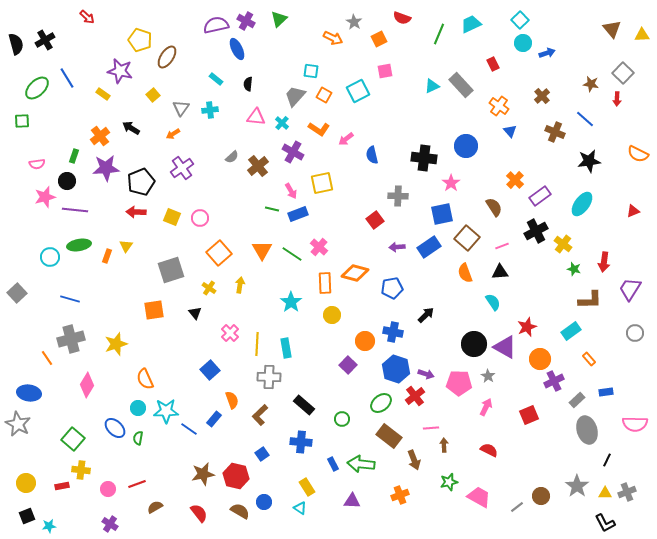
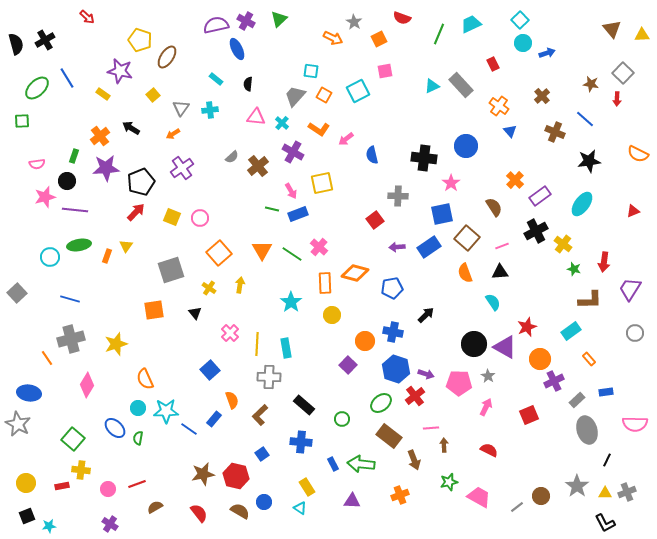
red arrow at (136, 212): rotated 132 degrees clockwise
